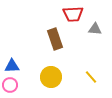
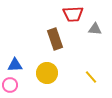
blue triangle: moved 3 px right, 1 px up
yellow circle: moved 4 px left, 4 px up
